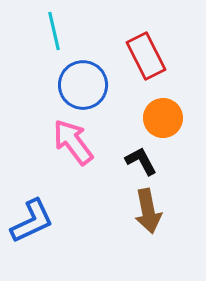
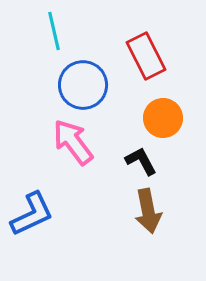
blue L-shape: moved 7 px up
